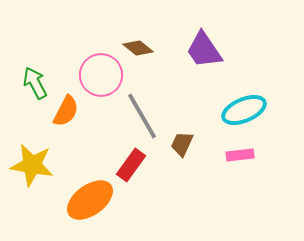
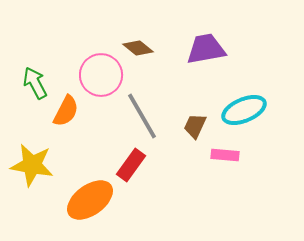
purple trapezoid: moved 2 px right, 1 px up; rotated 114 degrees clockwise
brown trapezoid: moved 13 px right, 18 px up
pink rectangle: moved 15 px left; rotated 12 degrees clockwise
